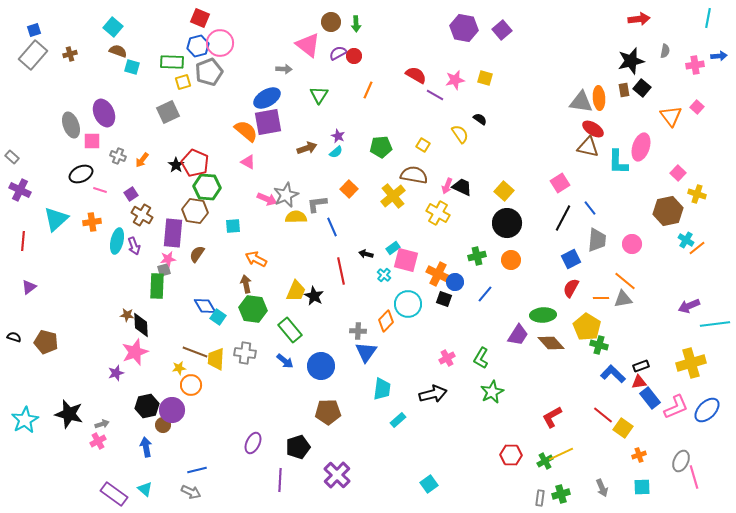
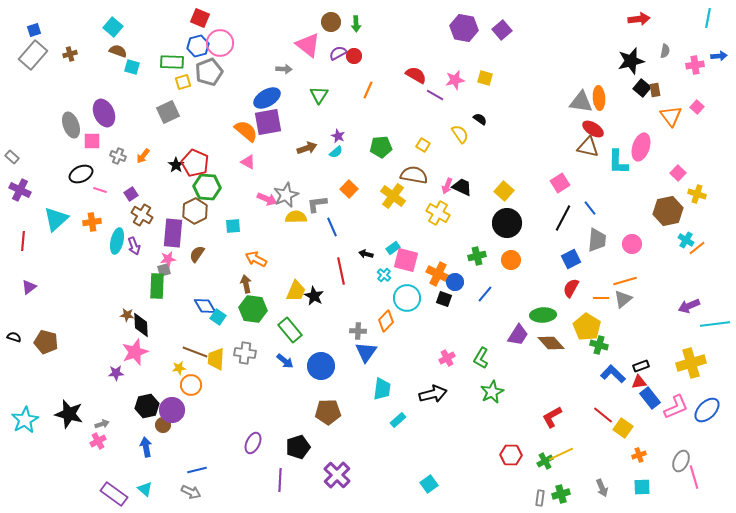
brown rectangle at (624, 90): moved 31 px right
orange arrow at (142, 160): moved 1 px right, 4 px up
yellow cross at (393, 196): rotated 15 degrees counterclockwise
brown hexagon at (195, 211): rotated 25 degrees clockwise
orange line at (625, 281): rotated 55 degrees counterclockwise
gray triangle at (623, 299): rotated 30 degrees counterclockwise
cyan circle at (408, 304): moved 1 px left, 6 px up
purple star at (116, 373): rotated 14 degrees clockwise
